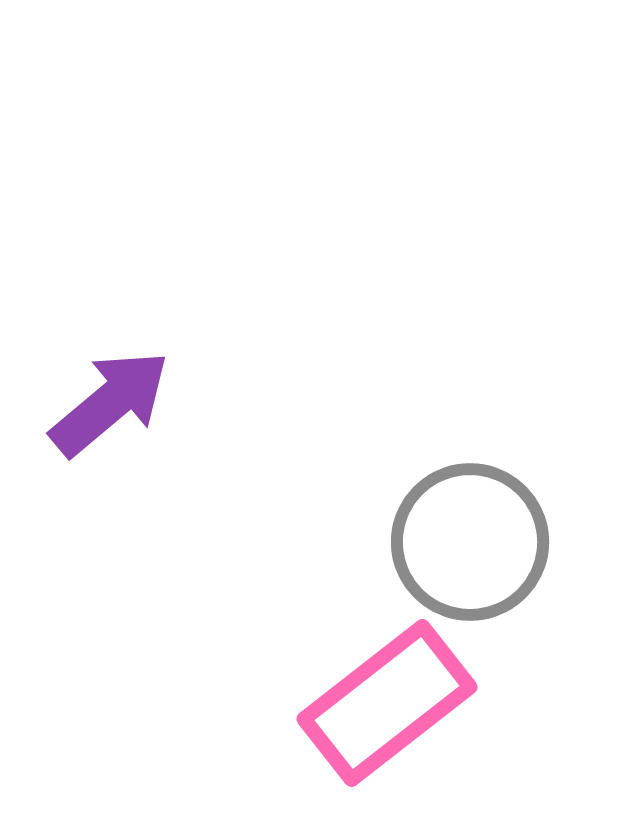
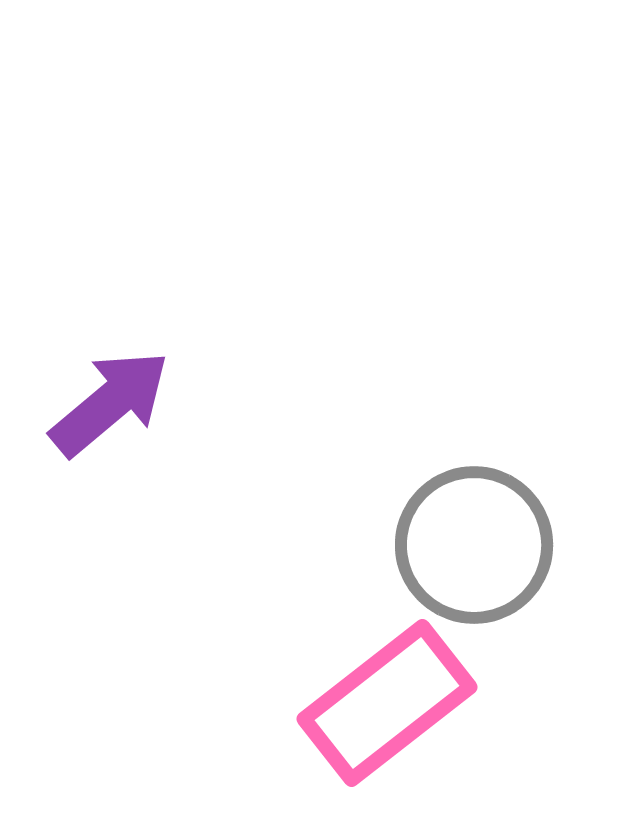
gray circle: moved 4 px right, 3 px down
